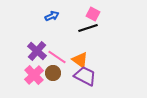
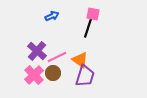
pink square: rotated 16 degrees counterclockwise
black line: rotated 54 degrees counterclockwise
pink line: rotated 60 degrees counterclockwise
purple trapezoid: rotated 80 degrees clockwise
